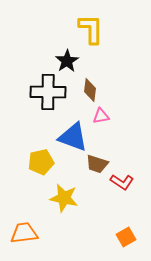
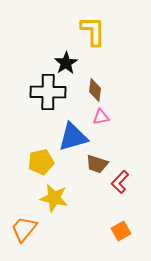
yellow L-shape: moved 2 px right, 2 px down
black star: moved 1 px left, 2 px down
brown diamond: moved 5 px right
pink triangle: moved 1 px down
blue triangle: rotated 36 degrees counterclockwise
red L-shape: moved 2 px left; rotated 100 degrees clockwise
yellow star: moved 10 px left
orange trapezoid: moved 4 px up; rotated 44 degrees counterclockwise
orange square: moved 5 px left, 6 px up
